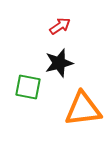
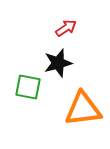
red arrow: moved 6 px right, 2 px down
black star: moved 1 px left
